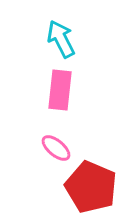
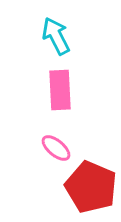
cyan arrow: moved 5 px left, 3 px up
pink rectangle: rotated 9 degrees counterclockwise
